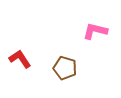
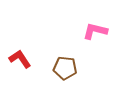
brown pentagon: rotated 10 degrees counterclockwise
